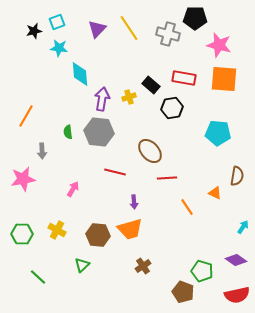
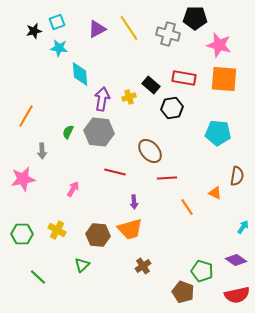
purple triangle at (97, 29): rotated 18 degrees clockwise
green semicircle at (68, 132): rotated 32 degrees clockwise
